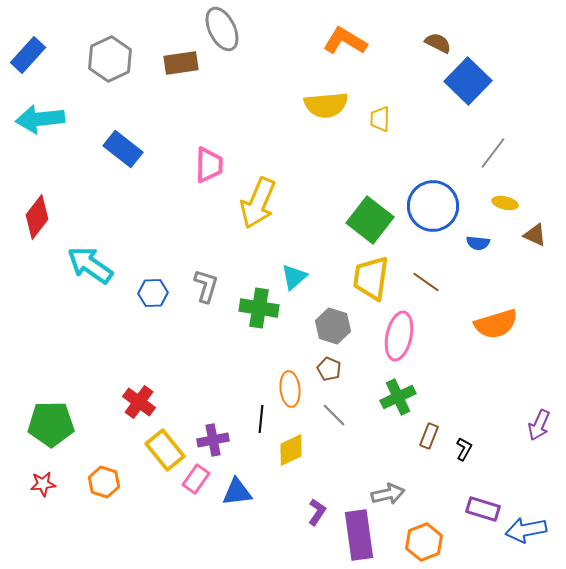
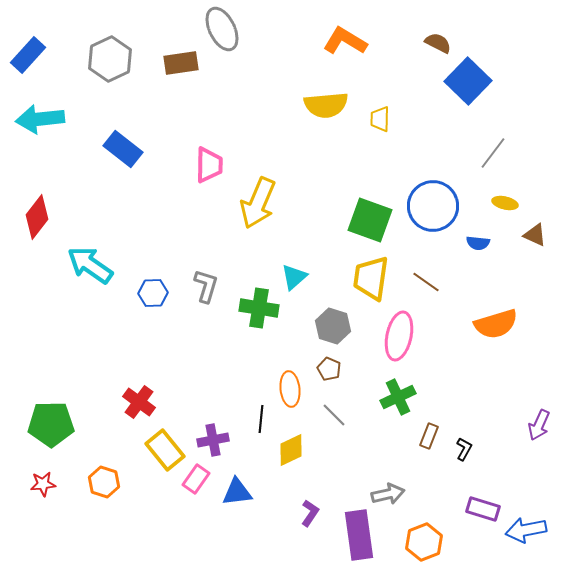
green square at (370, 220): rotated 18 degrees counterclockwise
purple L-shape at (317, 512): moved 7 px left, 1 px down
